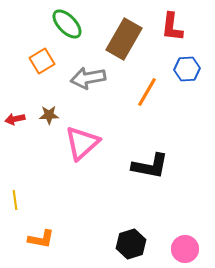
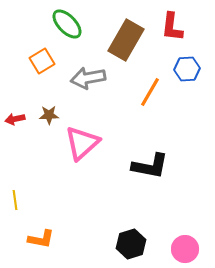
brown rectangle: moved 2 px right, 1 px down
orange line: moved 3 px right
